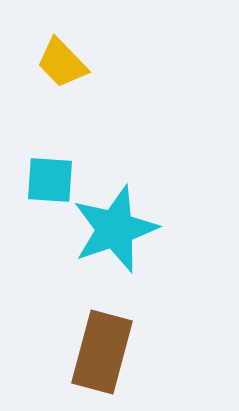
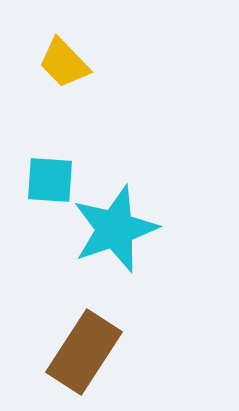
yellow trapezoid: moved 2 px right
brown rectangle: moved 18 px left; rotated 18 degrees clockwise
